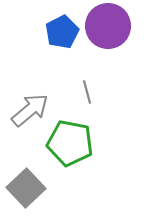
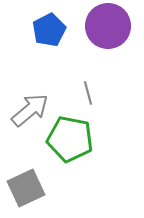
blue pentagon: moved 13 px left, 2 px up
gray line: moved 1 px right, 1 px down
green pentagon: moved 4 px up
gray square: rotated 18 degrees clockwise
